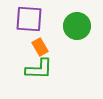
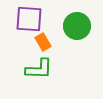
orange rectangle: moved 3 px right, 5 px up
